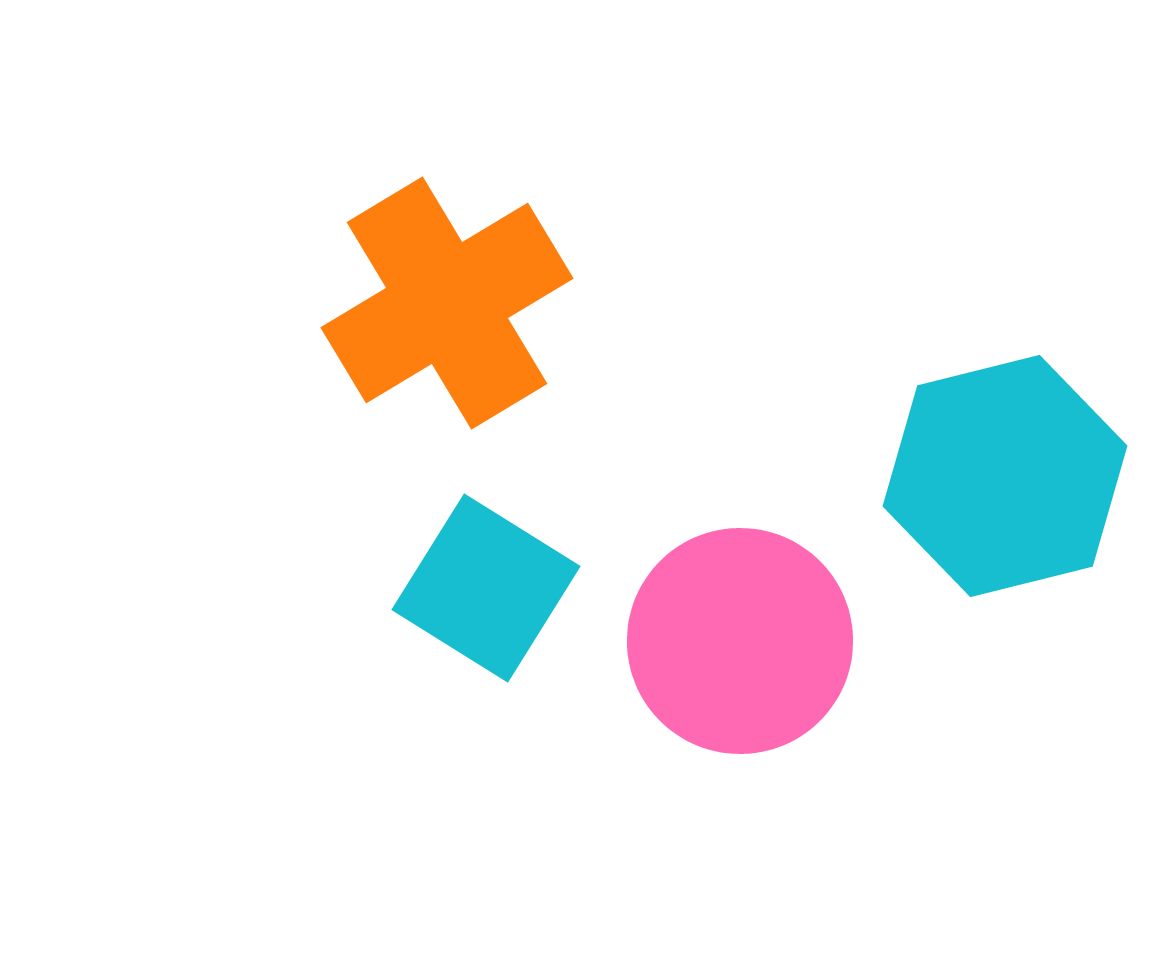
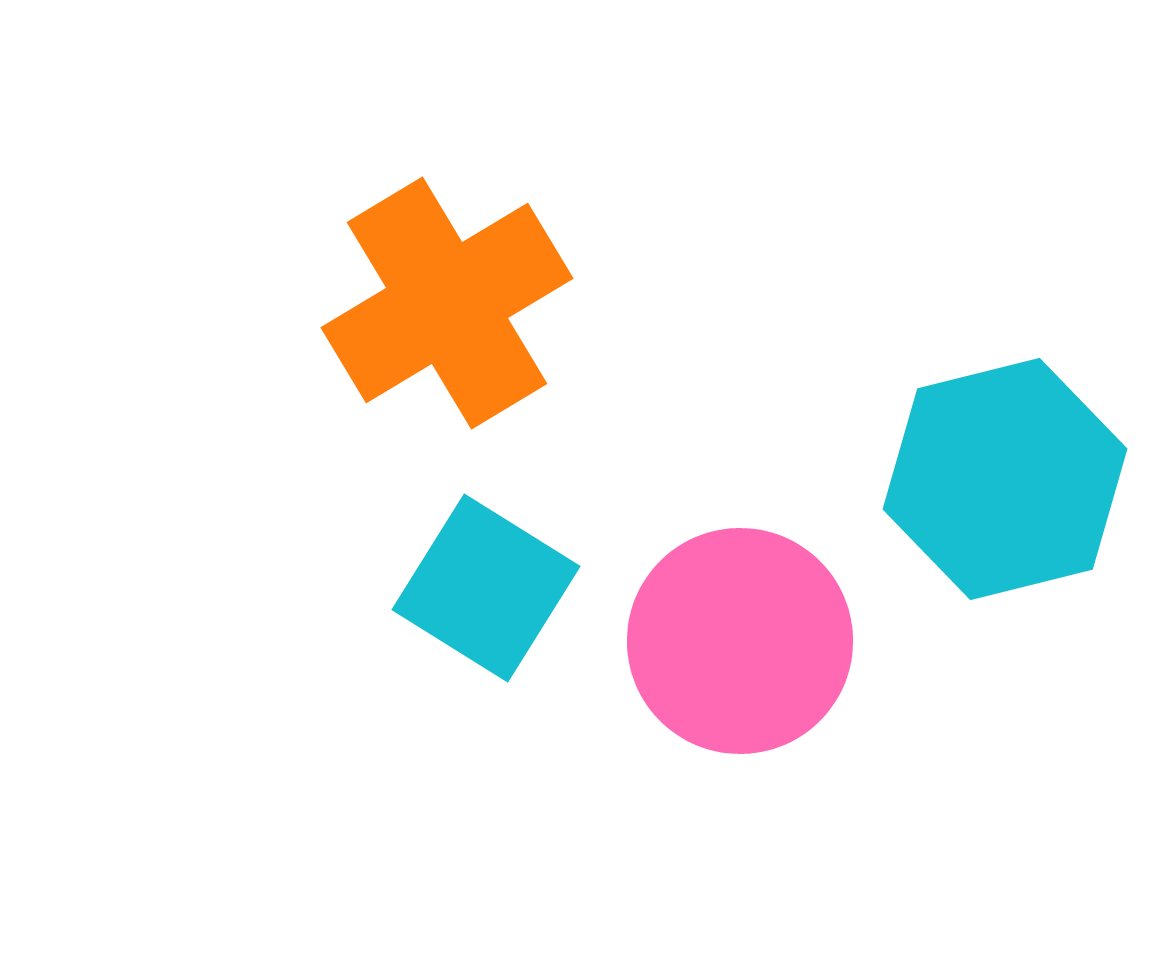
cyan hexagon: moved 3 px down
